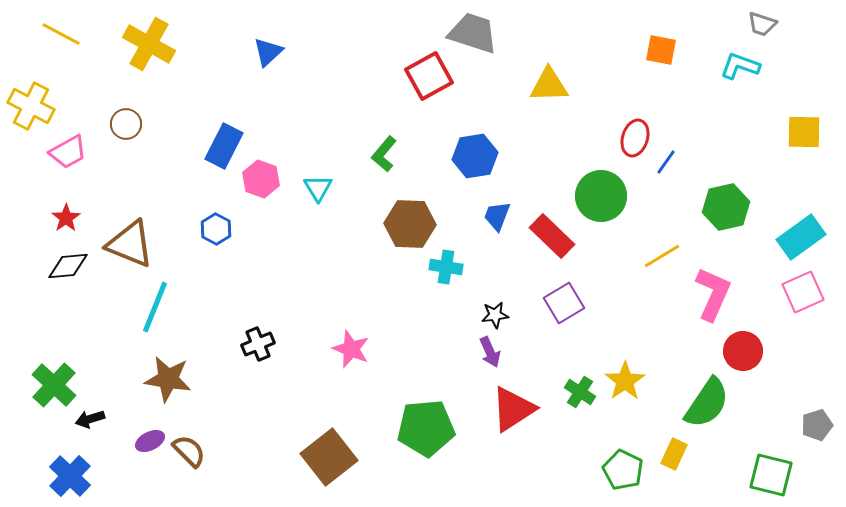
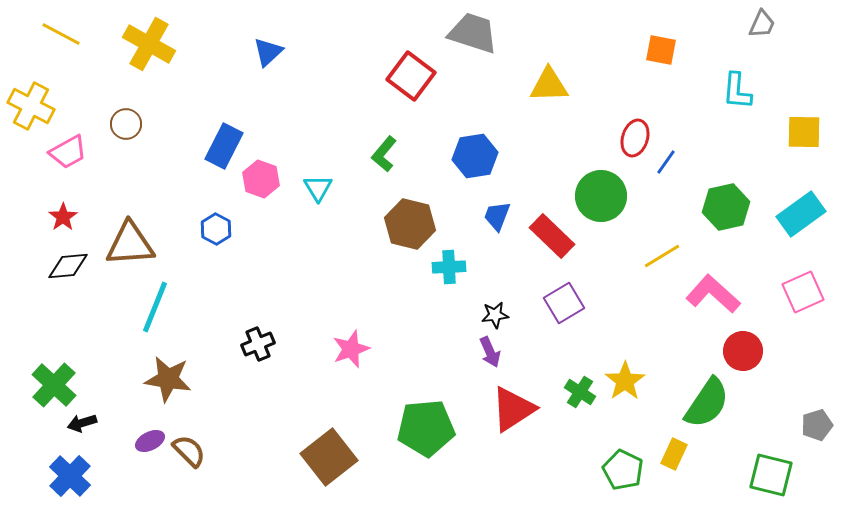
gray trapezoid at (762, 24): rotated 84 degrees counterclockwise
cyan L-shape at (740, 66): moved 3 px left, 25 px down; rotated 105 degrees counterclockwise
red square at (429, 76): moved 18 px left; rotated 24 degrees counterclockwise
red star at (66, 218): moved 3 px left, 1 px up
brown hexagon at (410, 224): rotated 12 degrees clockwise
cyan rectangle at (801, 237): moved 23 px up
brown triangle at (130, 244): rotated 26 degrees counterclockwise
cyan cross at (446, 267): moved 3 px right; rotated 12 degrees counterclockwise
pink L-shape at (713, 294): rotated 72 degrees counterclockwise
pink star at (351, 349): rotated 30 degrees clockwise
black arrow at (90, 419): moved 8 px left, 4 px down
